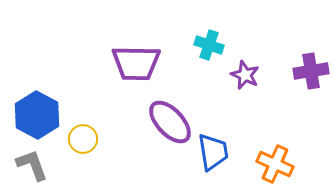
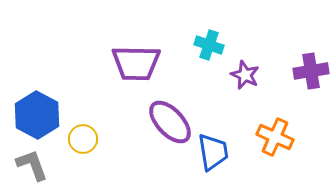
orange cross: moved 27 px up
